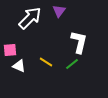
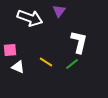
white arrow: rotated 65 degrees clockwise
white triangle: moved 1 px left, 1 px down
